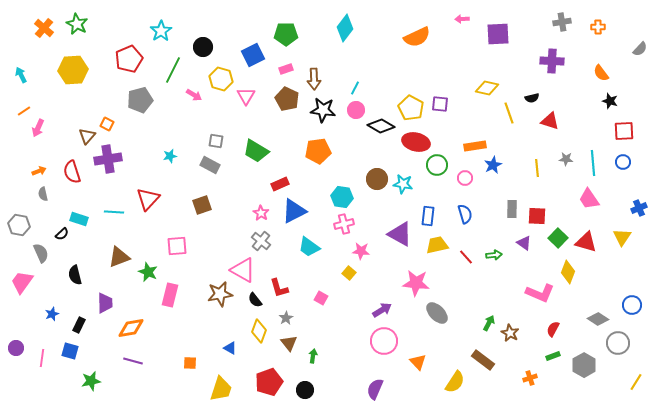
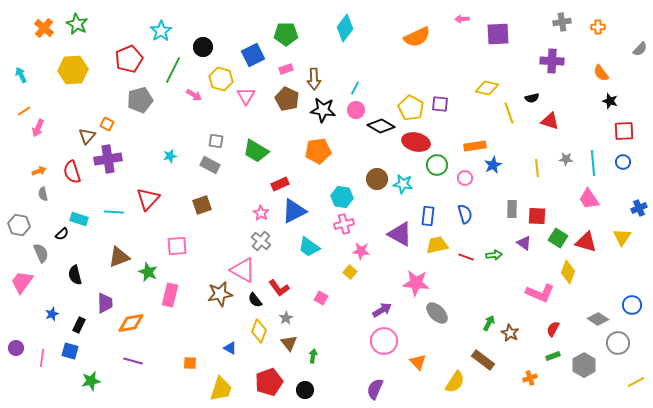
green square at (558, 238): rotated 12 degrees counterclockwise
red line at (466, 257): rotated 28 degrees counterclockwise
yellow square at (349, 273): moved 1 px right, 1 px up
red L-shape at (279, 288): rotated 20 degrees counterclockwise
orange diamond at (131, 328): moved 5 px up
yellow line at (636, 382): rotated 30 degrees clockwise
